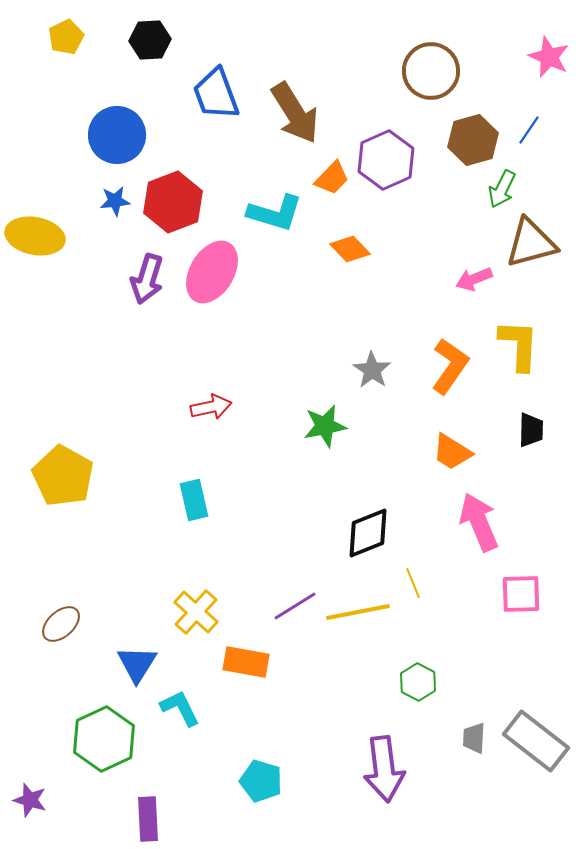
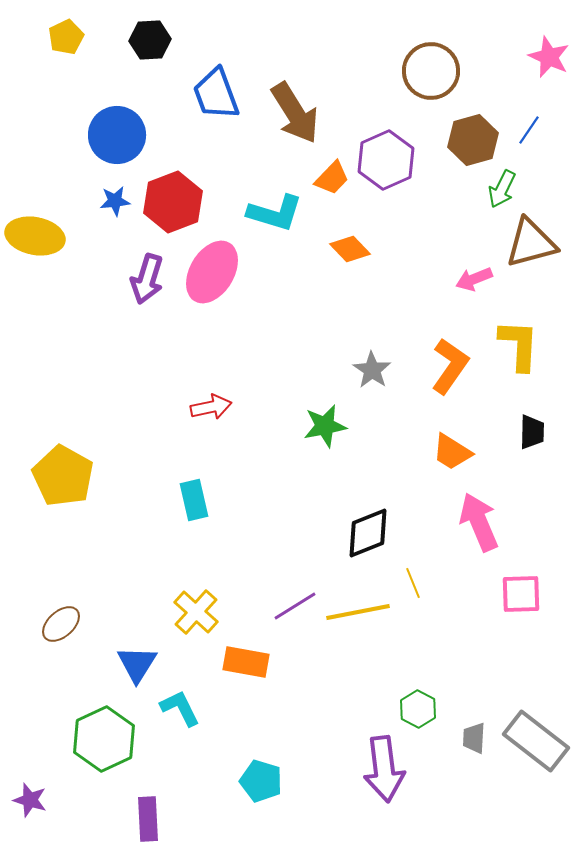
black trapezoid at (531, 430): moved 1 px right, 2 px down
green hexagon at (418, 682): moved 27 px down
